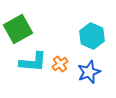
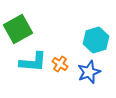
cyan hexagon: moved 4 px right, 4 px down; rotated 20 degrees clockwise
orange cross: rotated 21 degrees counterclockwise
